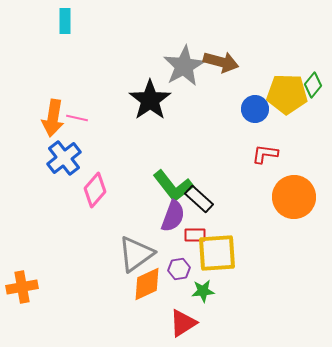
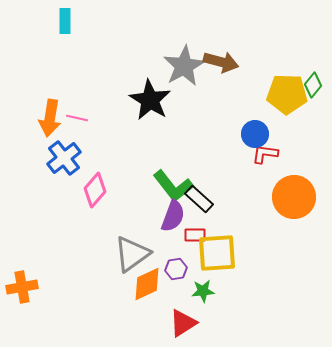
black star: rotated 6 degrees counterclockwise
blue circle: moved 25 px down
orange arrow: moved 3 px left
gray triangle: moved 4 px left
purple hexagon: moved 3 px left
